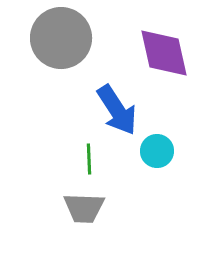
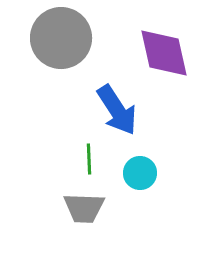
cyan circle: moved 17 px left, 22 px down
